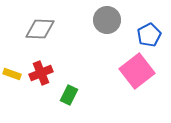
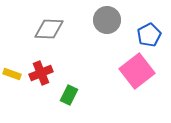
gray diamond: moved 9 px right
